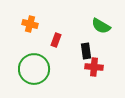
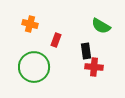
green circle: moved 2 px up
